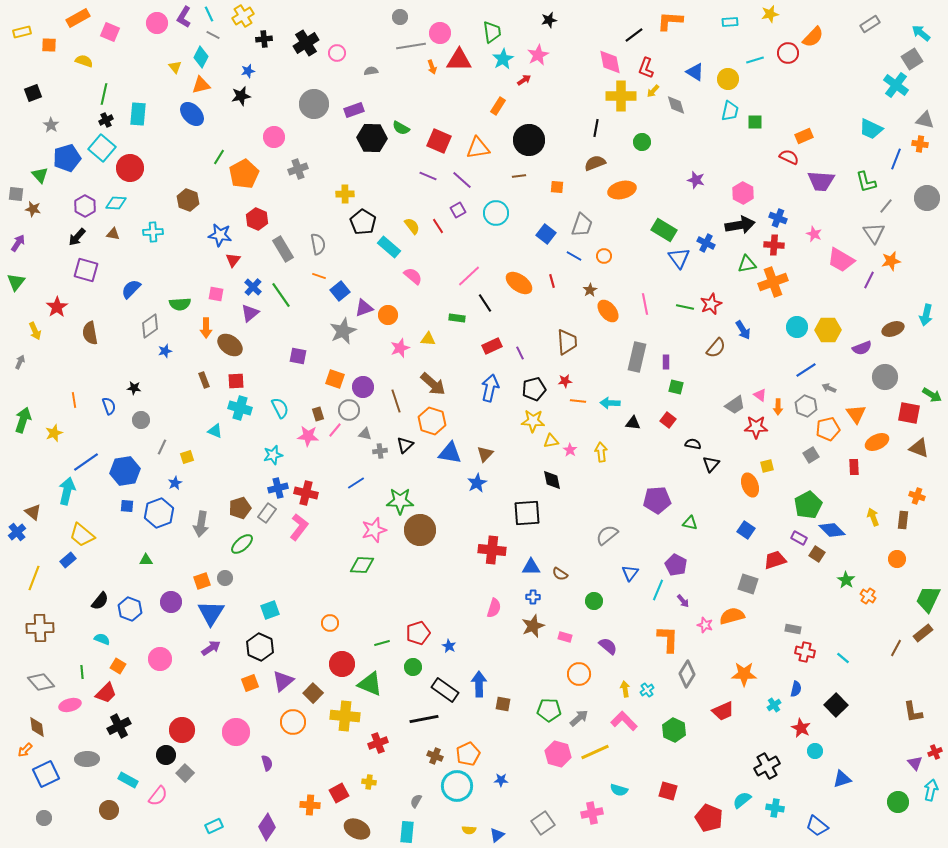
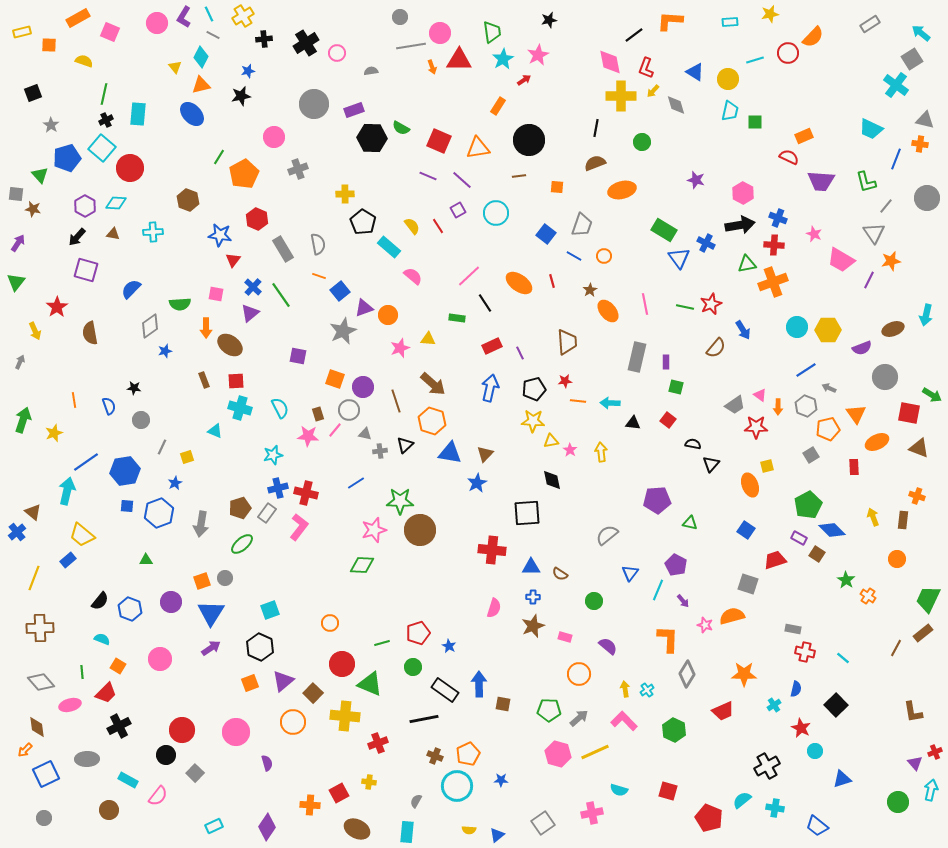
gray square at (185, 773): moved 10 px right
